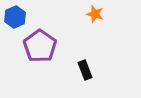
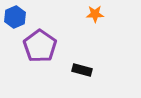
orange star: rotated 18 degrees counterclockwise
black rectangle: moved 3 px left; rotated 54 degrees counterclockwise
